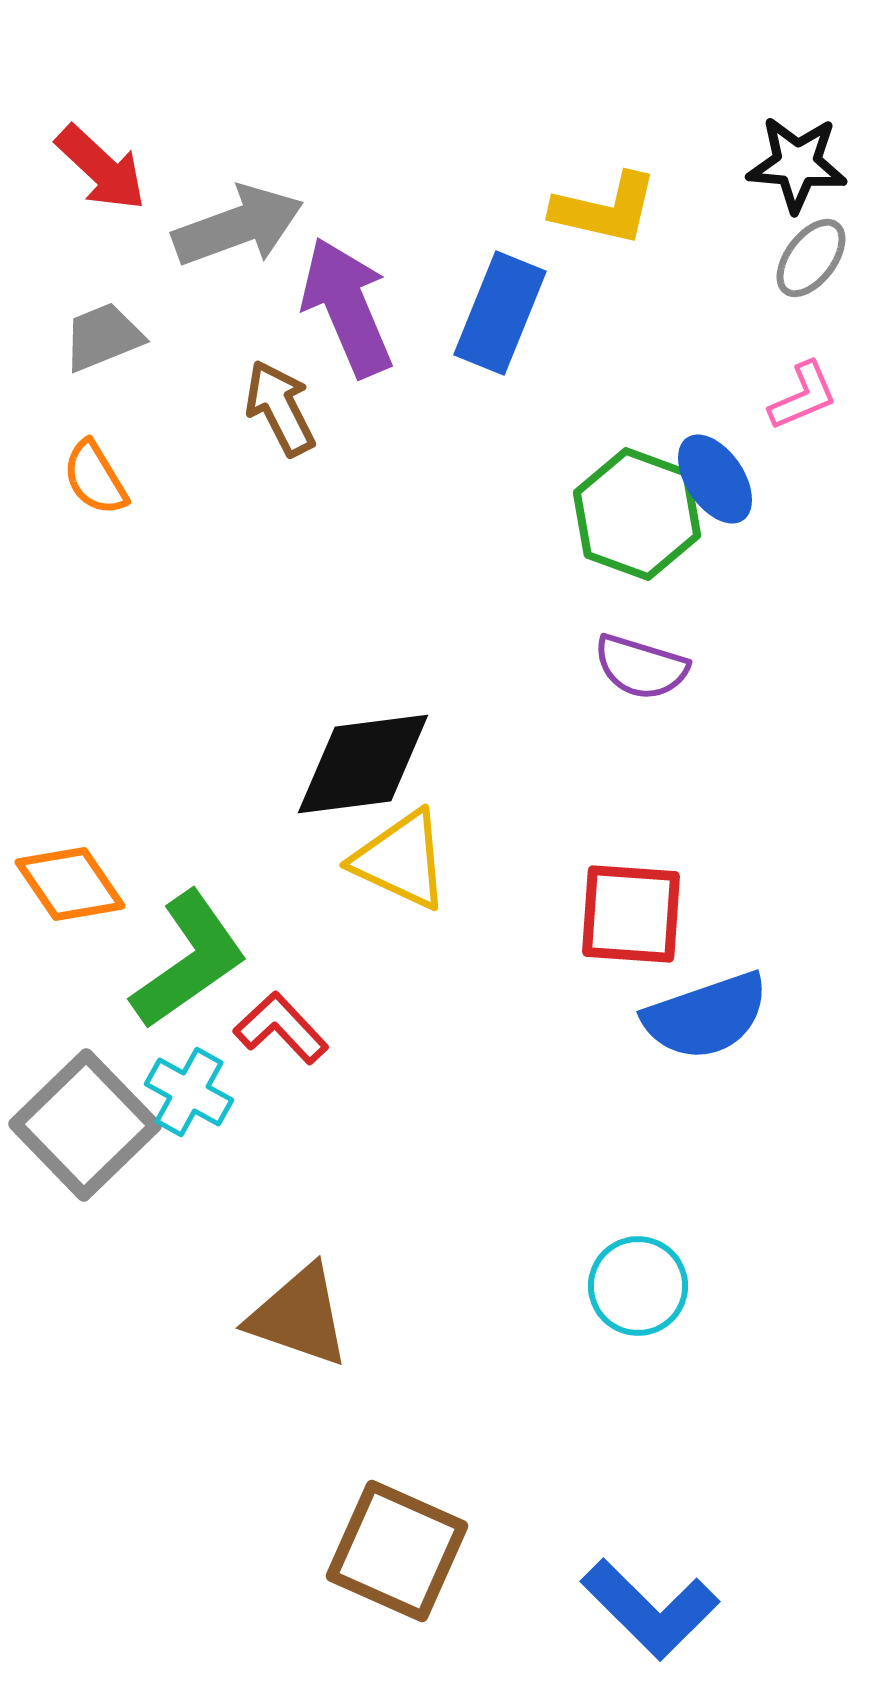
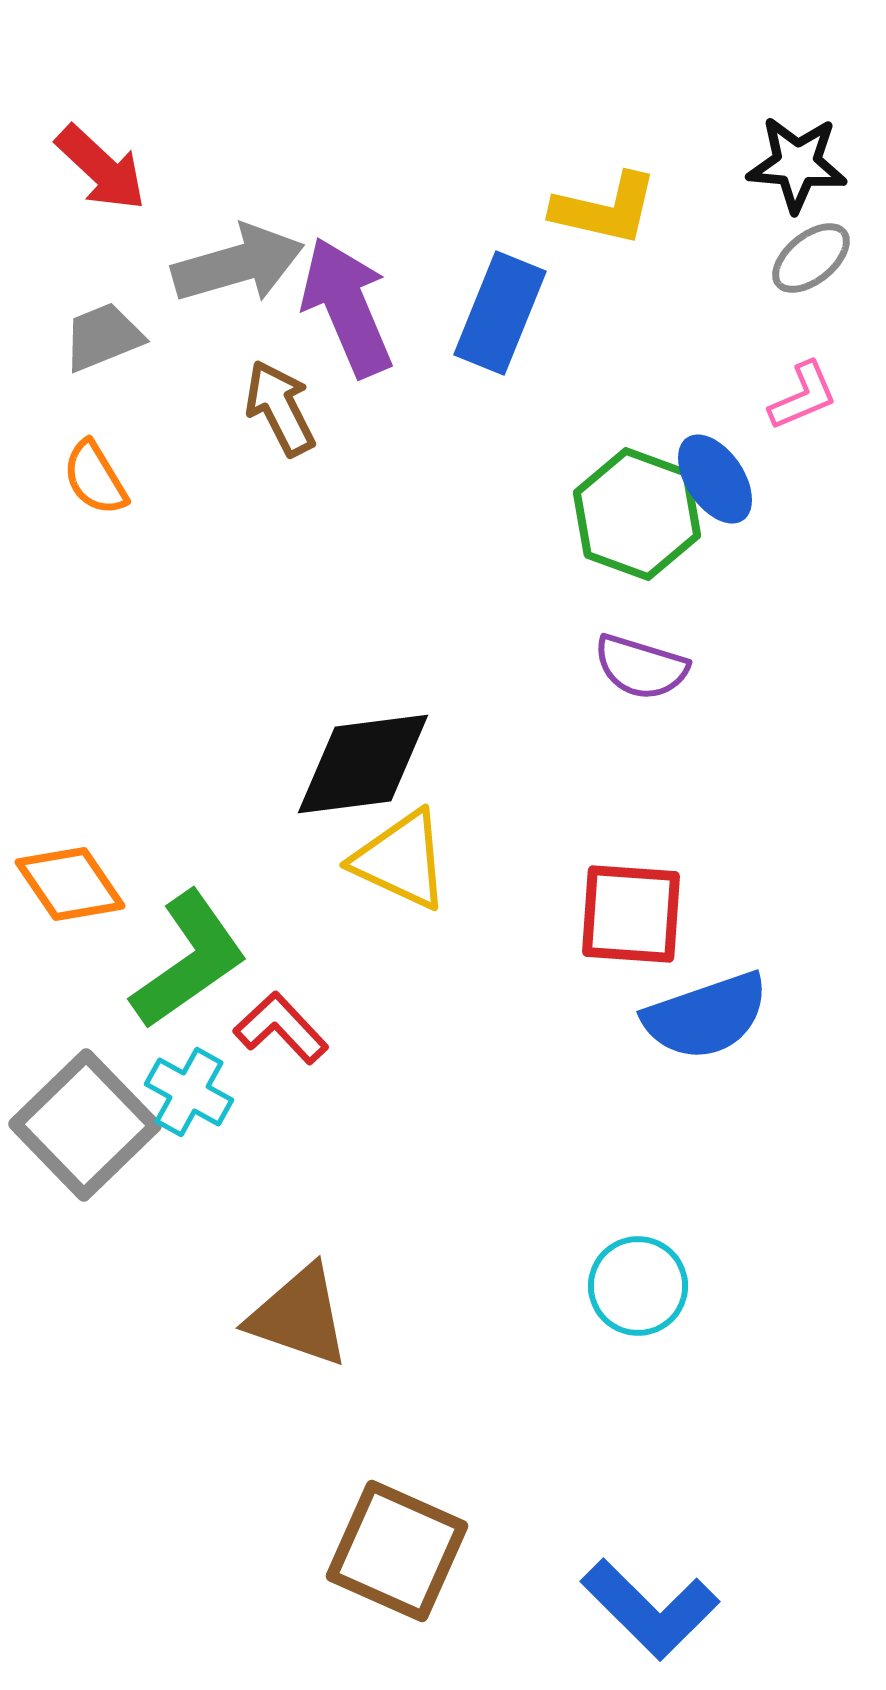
gray arrow: moved 38 px down; rotated 4 degrees clockwise
gray ellipse: rotated 14 degrees clockwise
